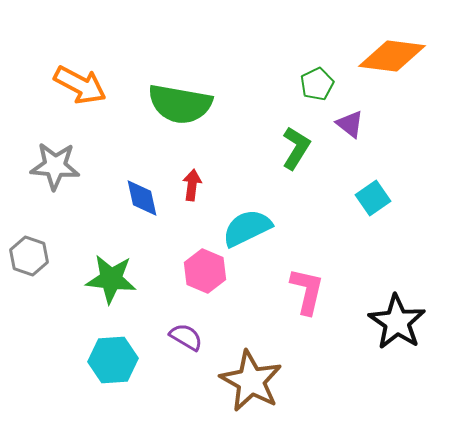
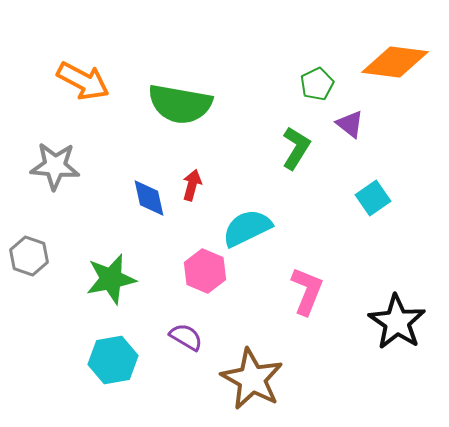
orange diamond: moved 3 px right, 6 px down
orange arrow: moved 3 px right, 4 px up
red arrow: rotated 8 degrees clockwise
blue diamond: moved 7 px right
green star: rotated 18 degrees counterclockwise
pink L-shape: rotated 9 degrees clockwise
cyan hexagon: rotated 6 degrees counterclockwise
brown star: moved 1 px right, 2 px up
